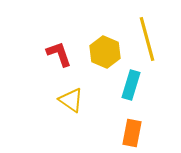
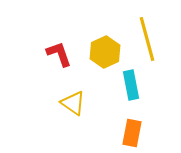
yellow hexagon: rotated 12 degrees clockwise
cyan rectangle: rotated 28 degrees counterclockwise
yellow triangle: moved 2 px right, 3 px down
